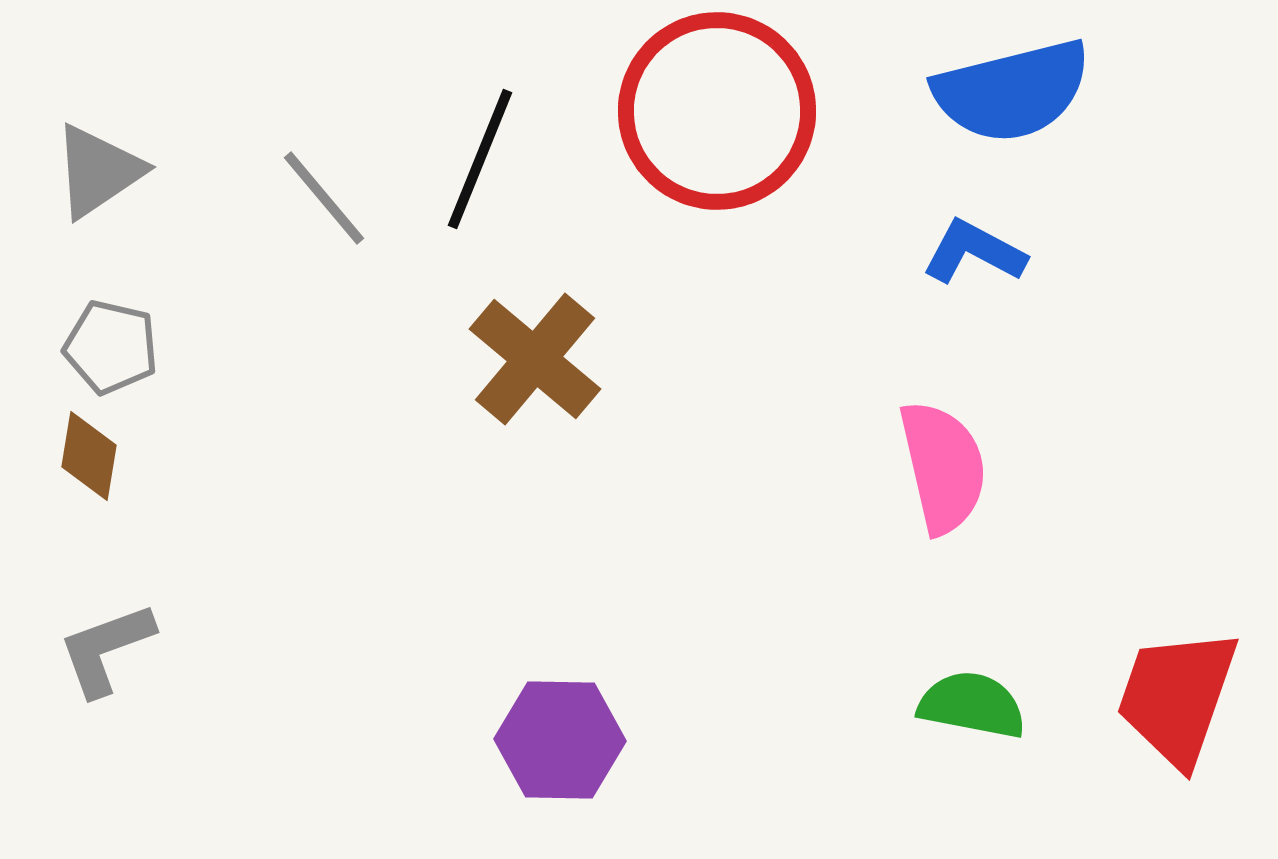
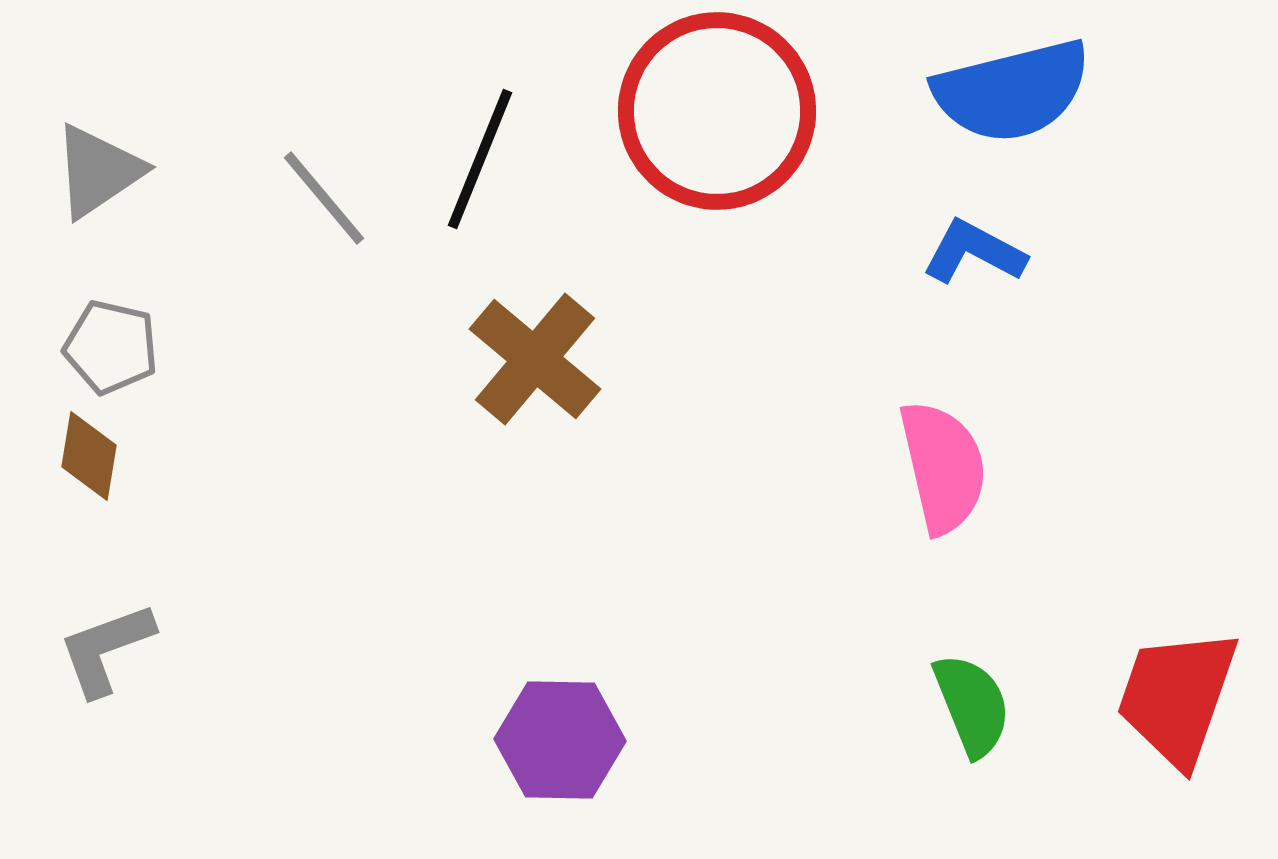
green semicircle: rotated 57 degrees clockwise
